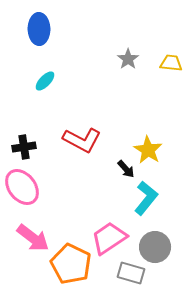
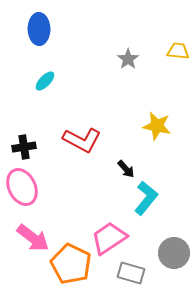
yellow trapezoid: moved 7 px right, 12 px up
yellow star: moved 9 px right, 24 px up; rotated 20 degrees counterclockwise
pink ellipse: rotated 12 degrees clockwise
gray circle: moved 19 px right, 6 px down
